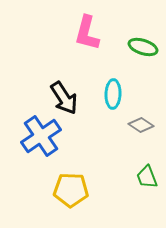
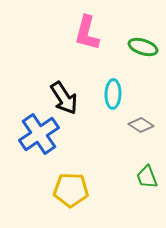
blue cross: moved 2 px left, 2 px up
